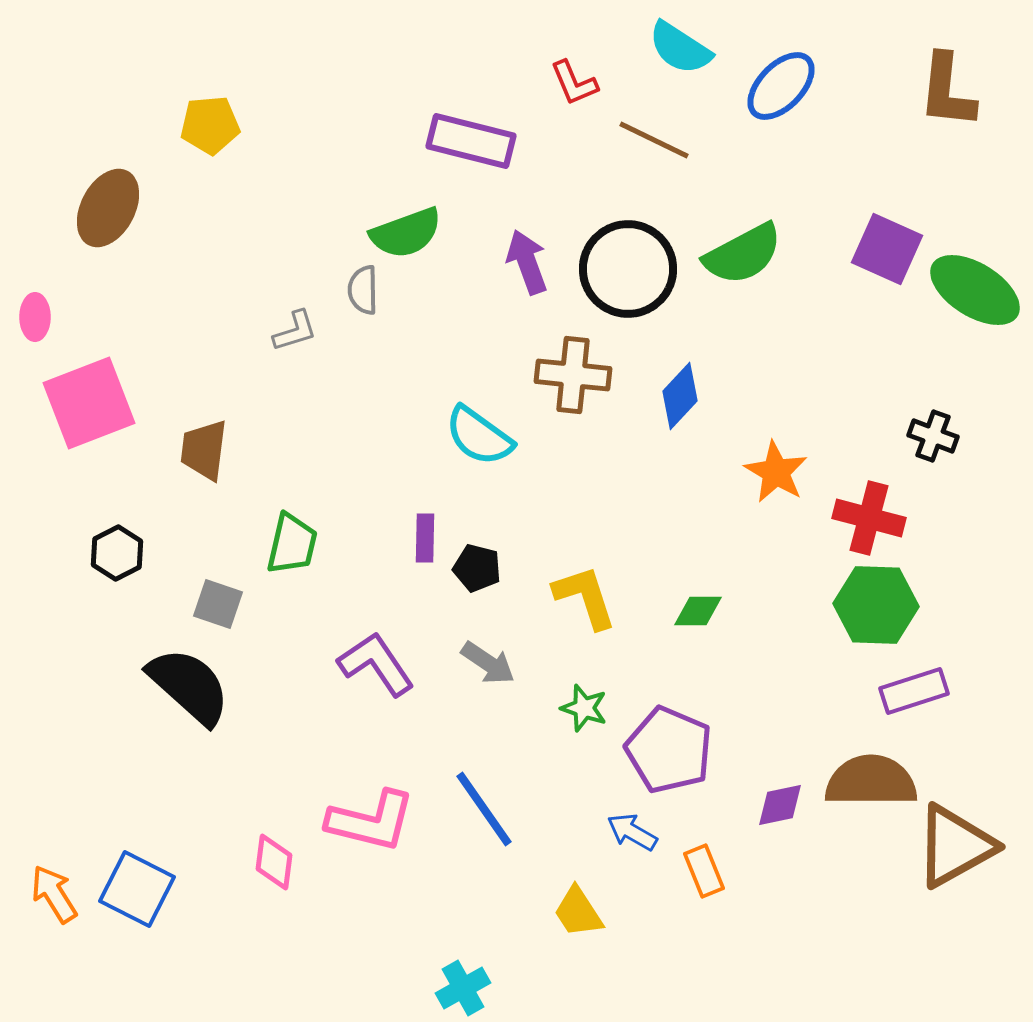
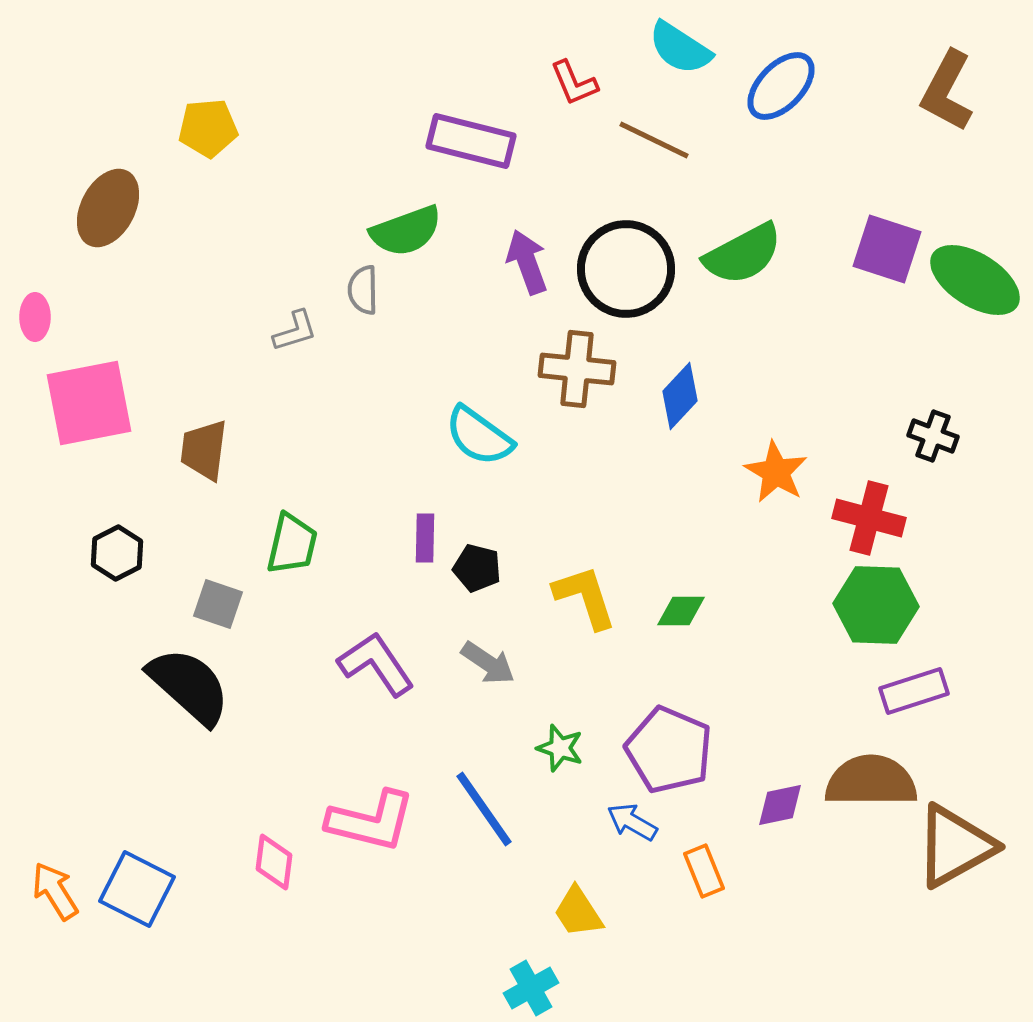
brown L-shape at (947, 91): rotated 22 degrees clockwise
yellow pentagon at (210, 125): moved 2 px left, 3 px down
green semicircle at (406, 233): moved 2 px up
purple square at (887, 249): rotated 6 degrees counterclockwise
black circle at (628, 269): moved 2 px left
green ellipse at (975, 290): moved 10 px up
brown cross at (573, 375): moved 4 px right, 6 px up
pink square at (89, 403): rotated 10 degrees clockwise
green diamond at (698, 611): moved 17 px left
green star at (584, 708): moved 24 px left, 40 px down
blue arrow at (632, 832): moved 10 px up
orange arrow at (54, 894): moved 1 px right, 3 px up
cyan cross at (463, 988): moved 68 px right
